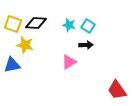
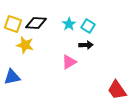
cyan star: moved 1 px up; rotated 24 degrees clockwise
blue triangle: moved 12 px down
